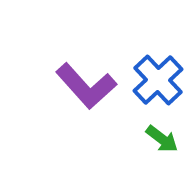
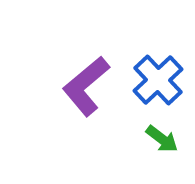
purple L-shape: rotated 92 degrees clockwise
